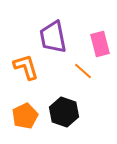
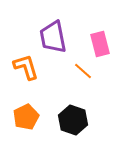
black hexagon: moved 9 px right, 8 px down
orange pentagon: moved 1 px right, 1 px down
